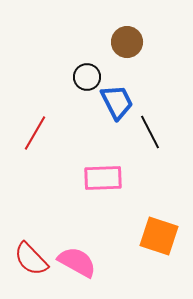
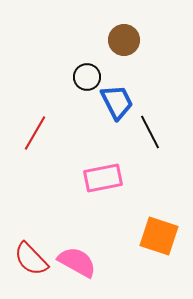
brown circle: moved 3 px left, 2 px up
pink rectangle: rotated 9 degrees counterclockwise
